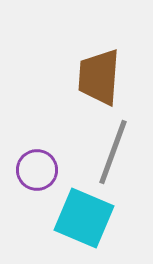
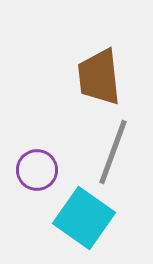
brown trapezoid: rotated 10 degrees counterclockwise
cyan square: rotated 12 degrees clockwise
